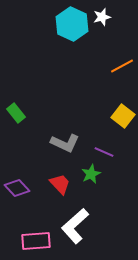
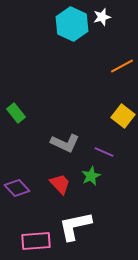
green star: moved 2 px down
white L-shape: rotated 30 degrees clockwise
